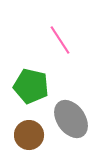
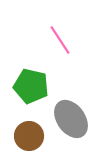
brown circle: moved 1 px down
